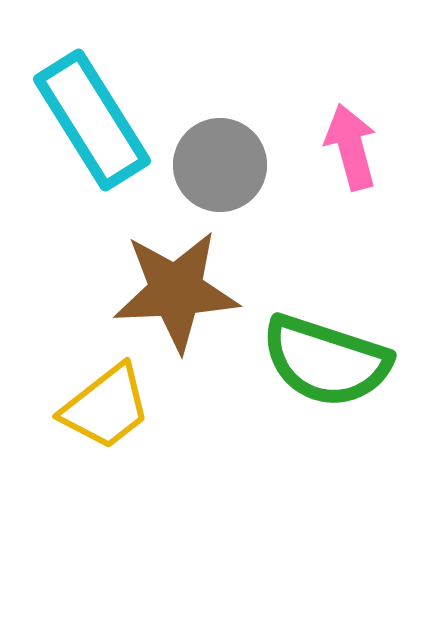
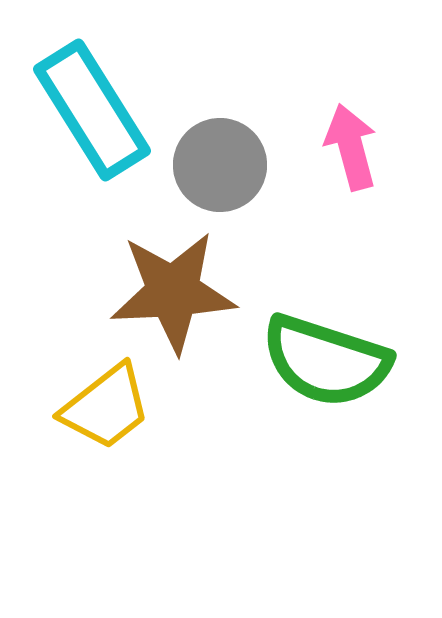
cyan rectangle: moved 10 px up
brown star: moved 3 px left, 1 px down
